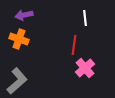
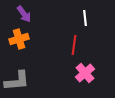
purple arrow: moved 1 px up; rotated 114 degrees counterclockwise
orange cross: rotated 36 degrees counterclockwise
pink cross: moved 5 px down
gray L-shape: rotated 36 degrees clockwise
